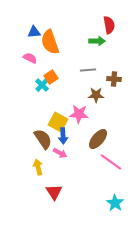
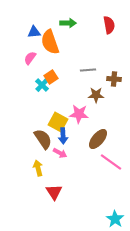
green arrow: moved 29 px left, 18 px up
pink semicircle: rotated 80 degrees counterclockwise
yellow arrow: moved 1 px down
cyan star: moved 16 px down
